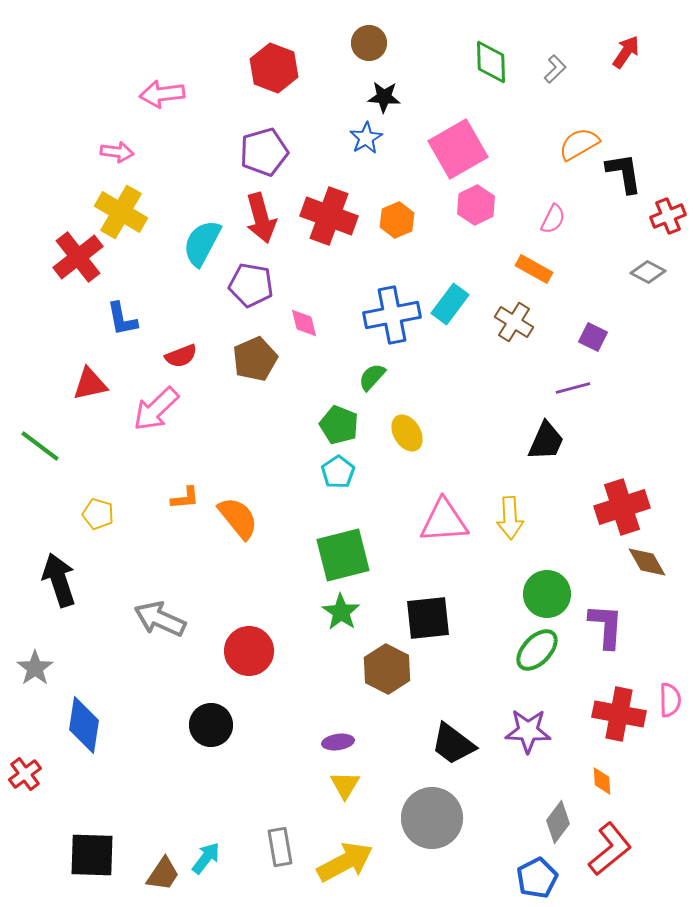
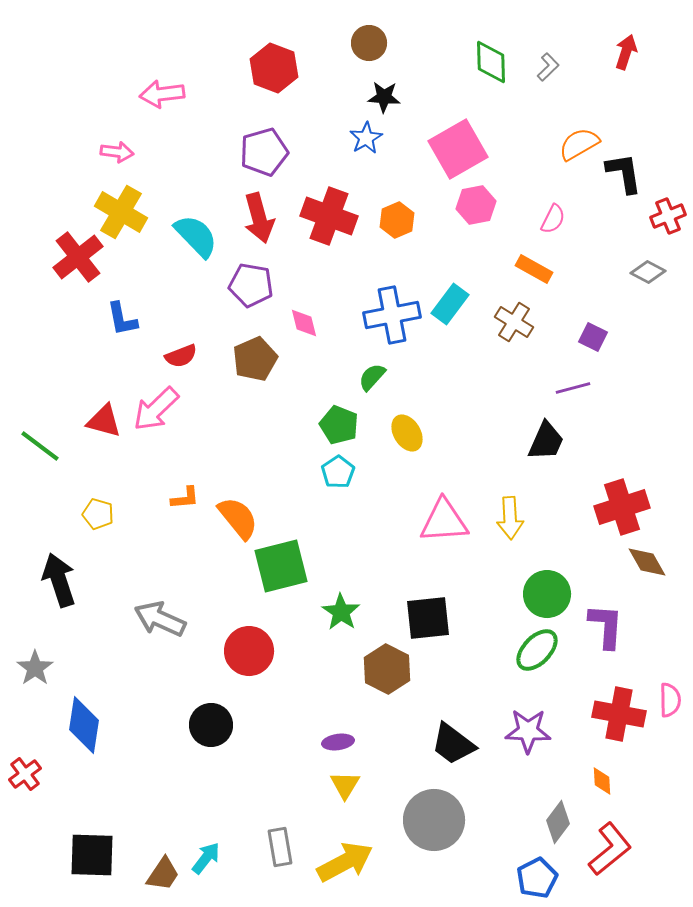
red arrow at (626, 52): rotated 16 degrees counterclockwise
gray L-shape at (555, 69): moved 7 px left, 2 px up
pink hexagon at (476, 205): rotated 15 degrees clockwise
red arrow at (261, 218): moved 2 px left
cyan semicircle at (202, 243): moved 6 px left, 7 px up; rotated 108 degrees clockwise
red triangle at (90, 384): moved 14 px right, 37 px down; rotated 27 degrees clockwise
green square at (343, 555): moved 62 px left, 11 px down
gray circle at (432, 818): moved 2 px right, 2 px down
